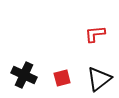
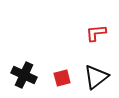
red L-shape: moved 1 px right, 1 px up
black triangle: moved 3 px left, 2 px up
